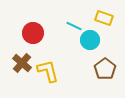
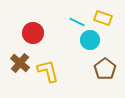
yellow rectangle: moved 1 px left
cyan line: moved 3 px right, 4 px up
brown cross: moved 2 px left
